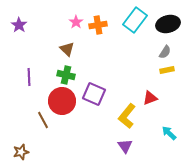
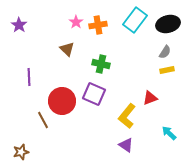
green cross: moved 35 px right, 11 px up
purple triangle: moved 1 px right, 1 px up; rotated 21 degrees counterclockwise
